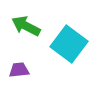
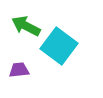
cyan square: moved 10 px left, 2 px down
